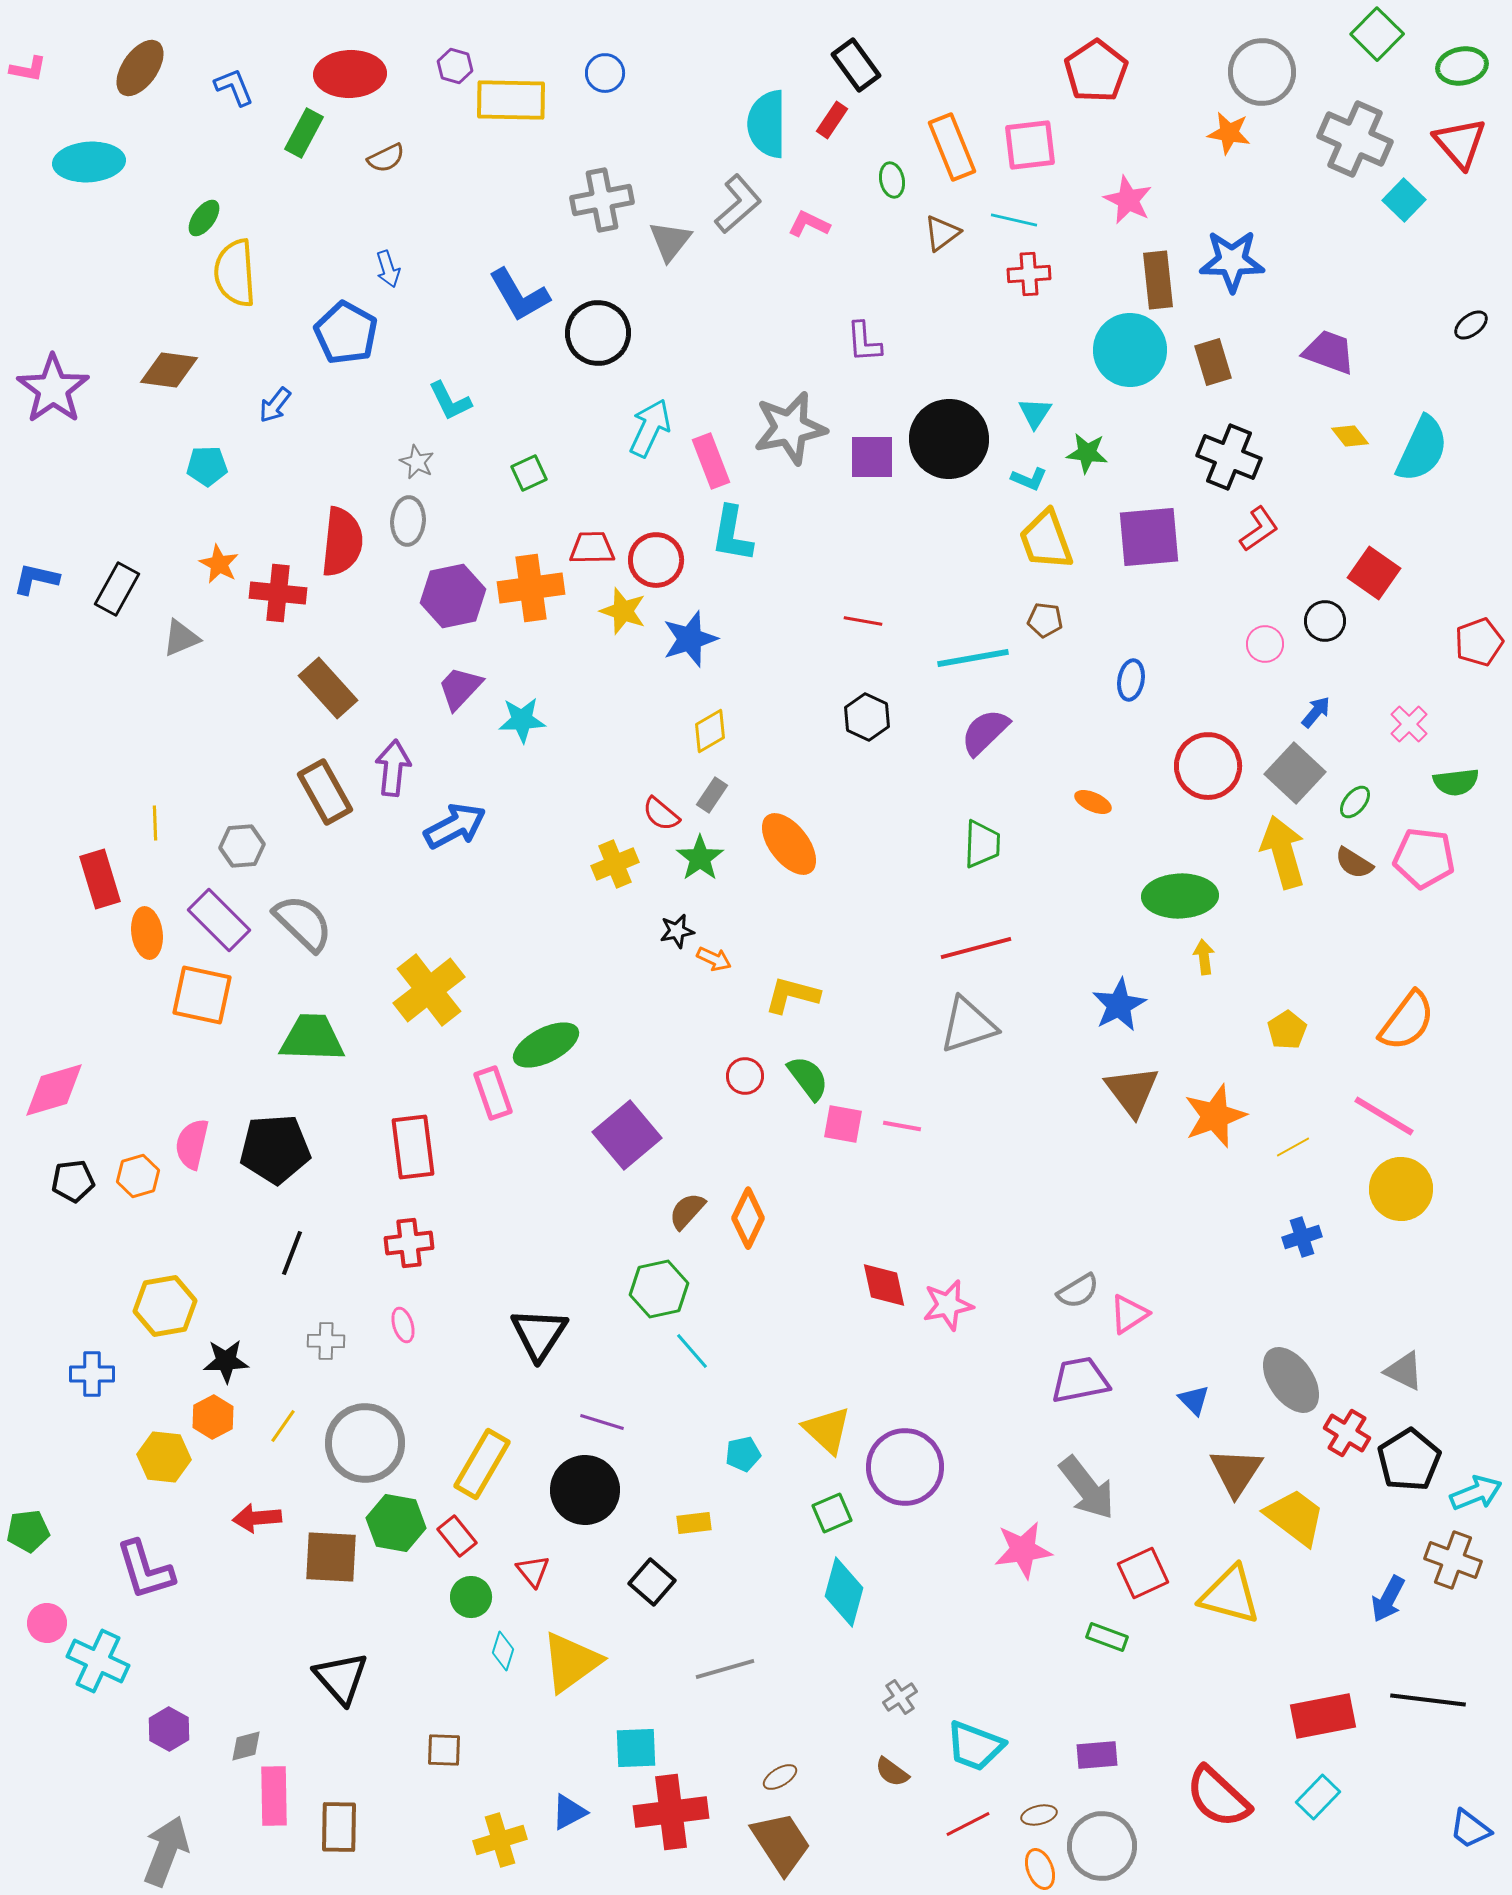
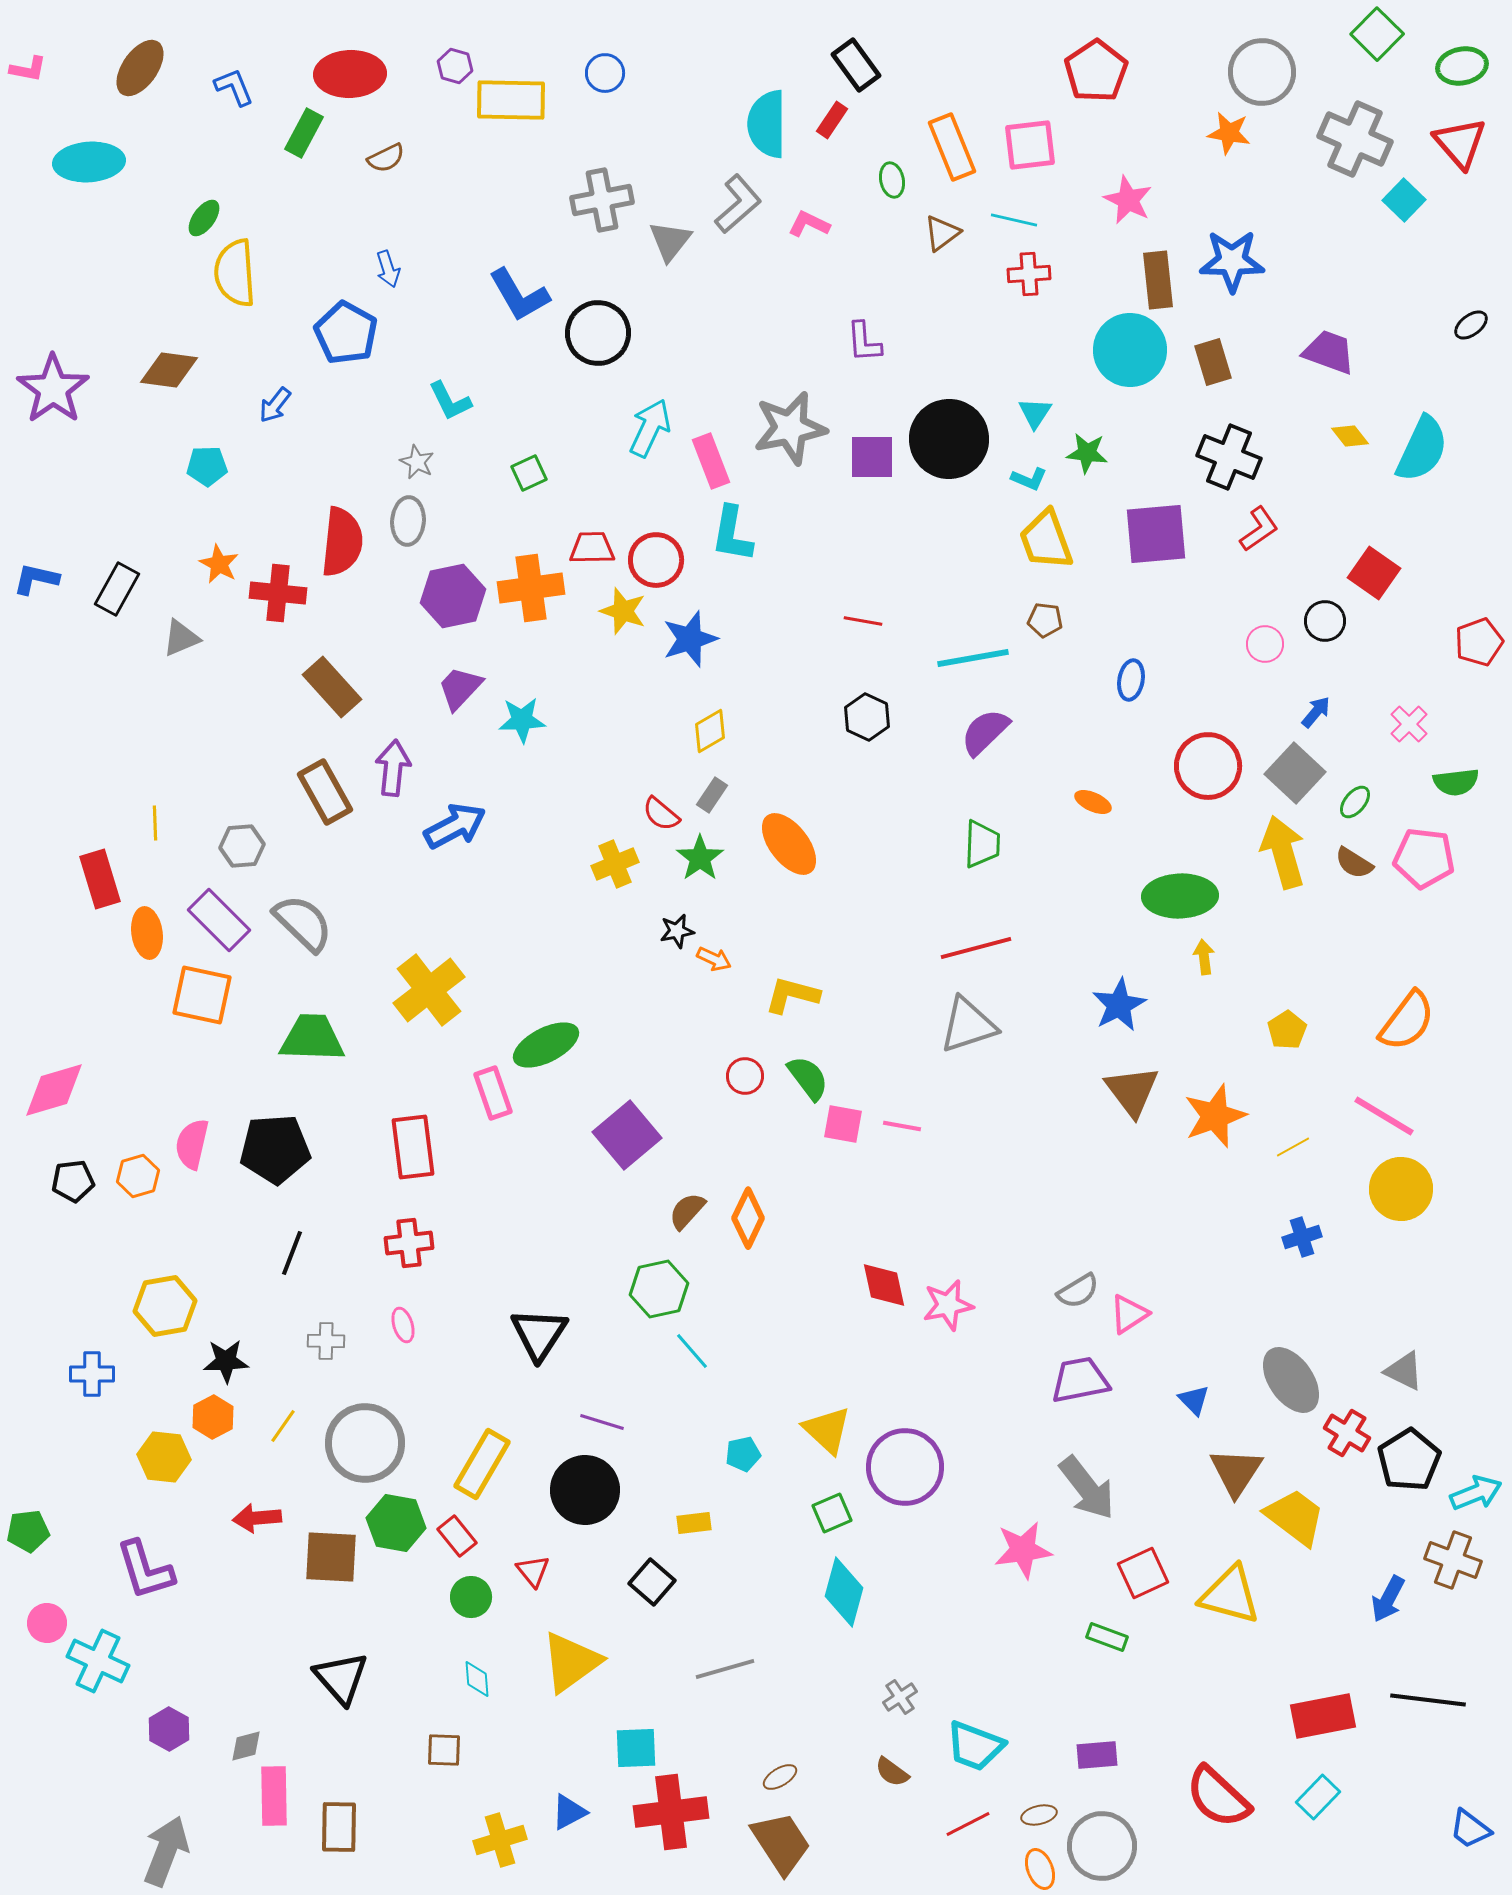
purple square at (1149, 537): moved 7 px right, 3 px up
brown rectangle at (328, 688): moved 4 px right, 1 px up
cyan diamond at (503, 1651): moved 26 px left, 28 px down; rotated 21 degrees counterclockwise
